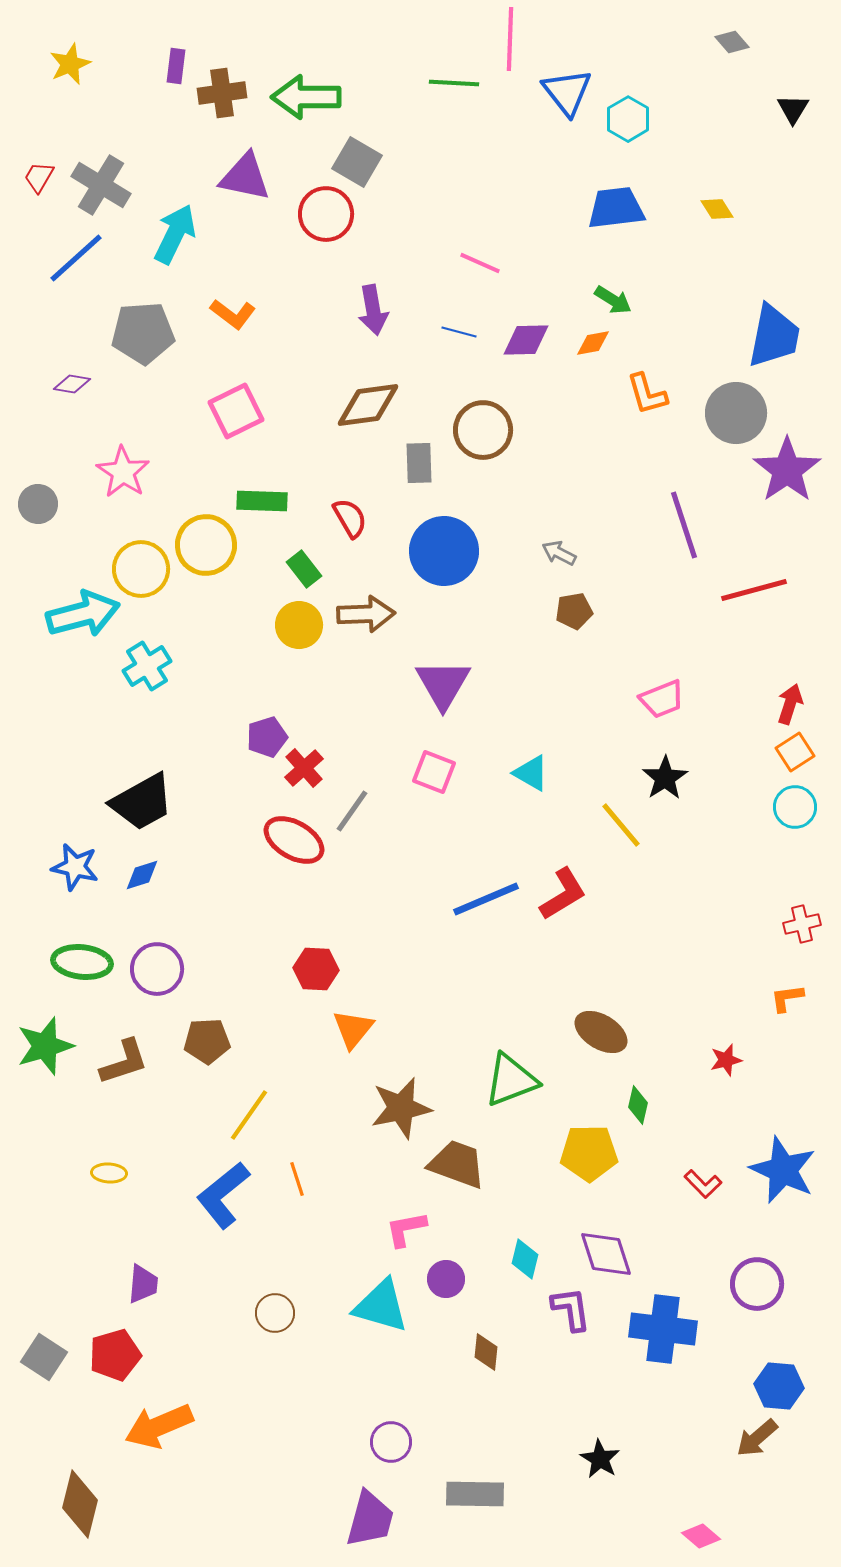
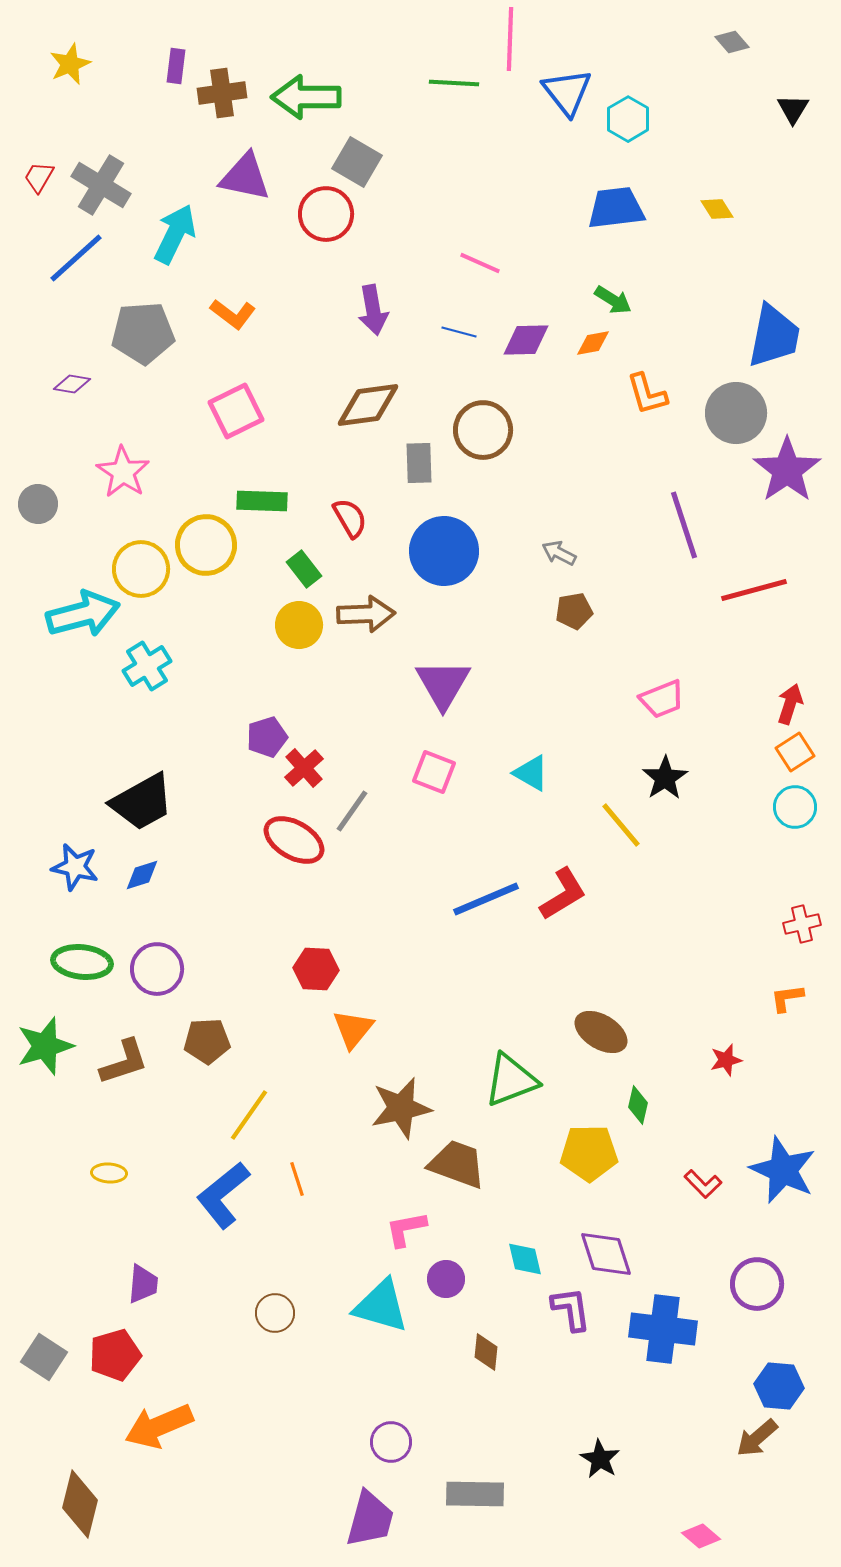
cyan diamond at (525, 1259): rotated 27 degrees counterclockwise
